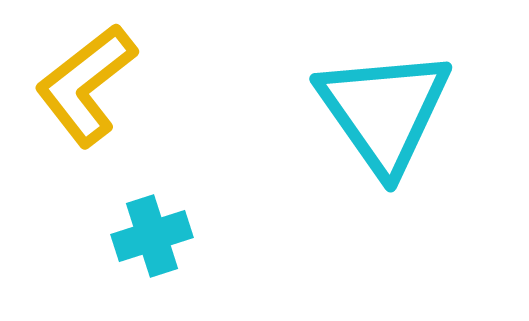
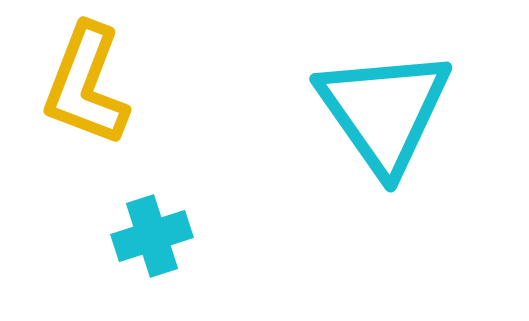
yellow L-shape: rotated 31 degrees counterclockwise
